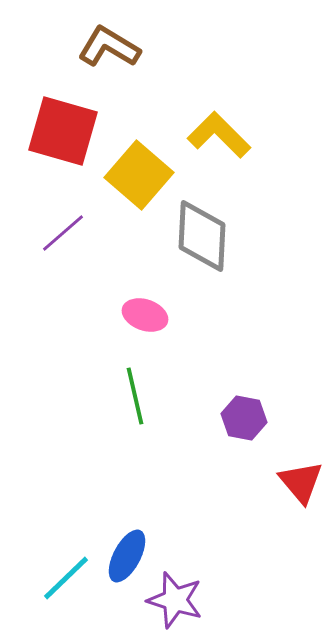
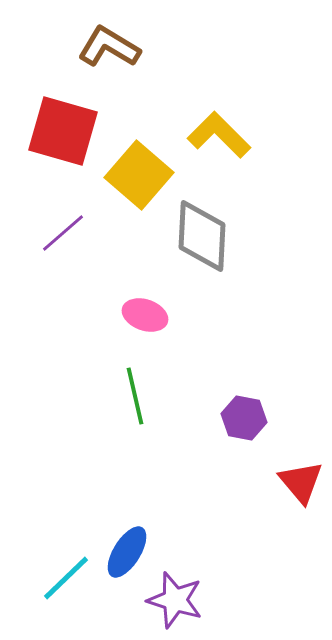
blue ellipse: moved 4 px up; rotated 4 degrees clockwise
